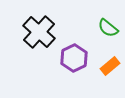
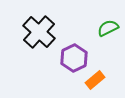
green semicircle: rotated 115 degrees clockwise
orange rectangle: moved 15 px left, 14 px down
